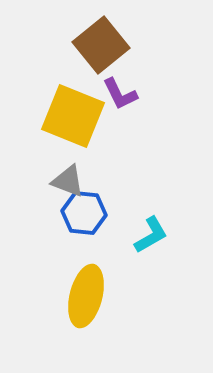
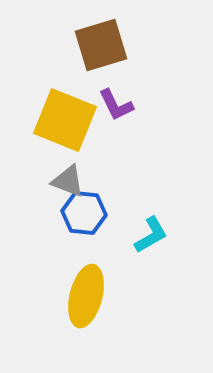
brown square: rotated 22 degrees clockwise
purple L-shape: moved 4 px left, 11 px down
yellow square: moved 8 px left, 4 px down
